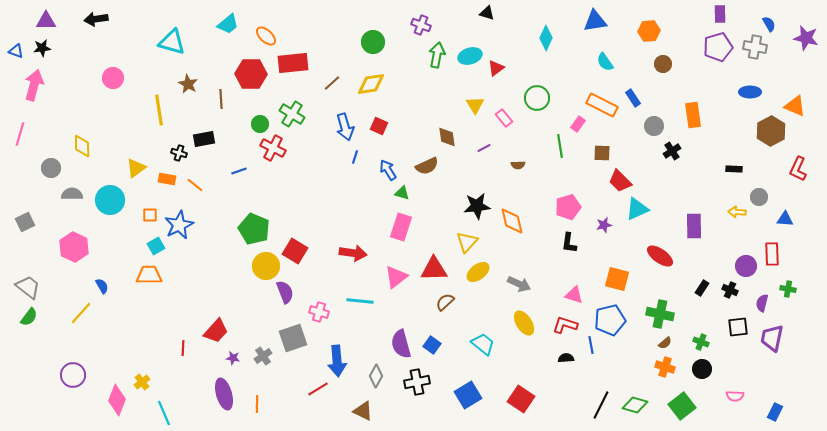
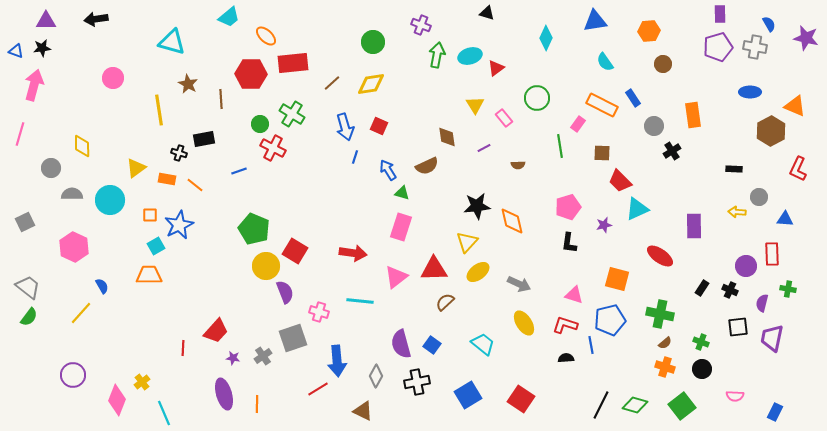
cyan trapezoid at (228, 24): moved 1 px right, 7 px up
